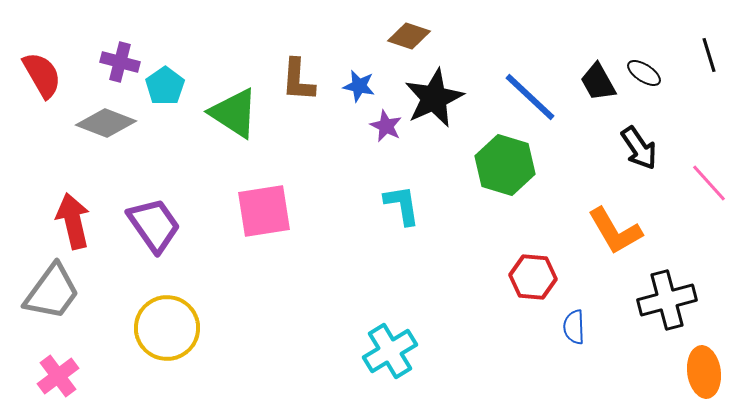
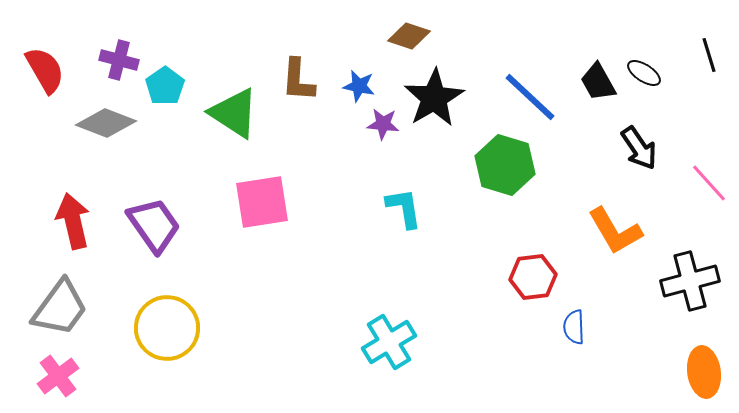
purple cross: moved 1 px left, 2 px up
red semicircle: moved 3 px right, 5 px up
black star: rotated 6 degrees counterclockwise
purple star: moved 3 px left, 2 px up; rotated 20 degrees counterclockwise
cyan L-shape: moved 2 px right, 3 px down
pink square: moved 2 px left, 9 px up
red hexagon: rotated 12 degrees counterclockwise
gray trapezoid: moved 8 px right, 16 px down
black cross: moved 23 px right, 19 px up
cyan cross: moved 1 px left, 9 px up
